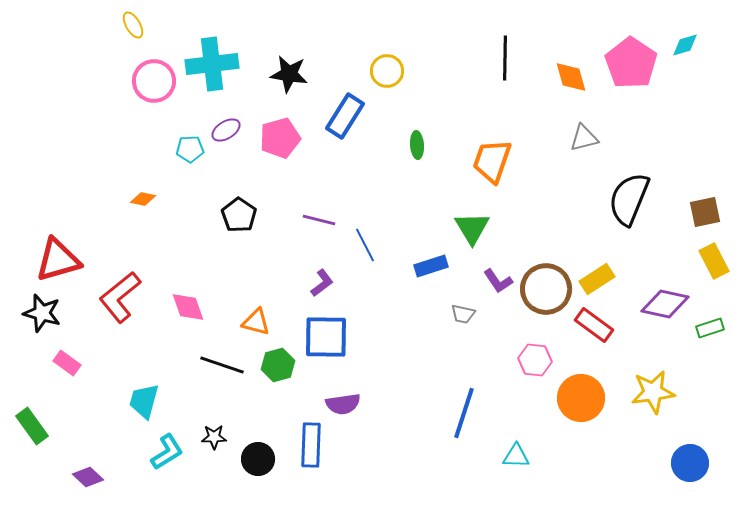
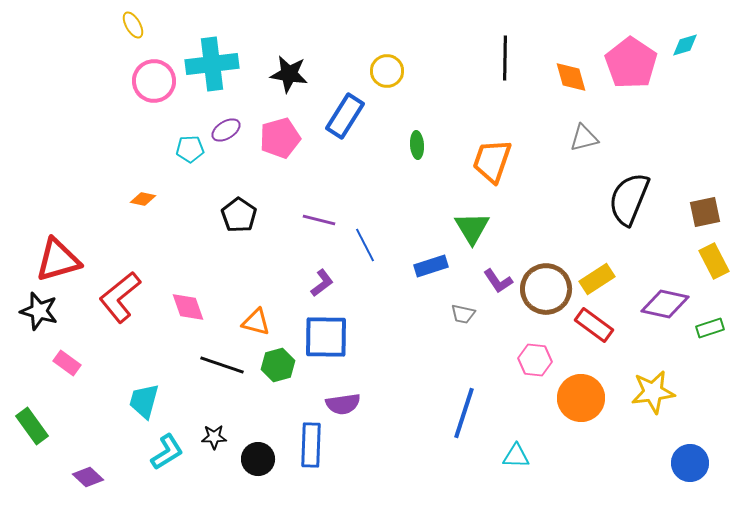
black star at (42, 313): moved 3 px left, 2 px up
